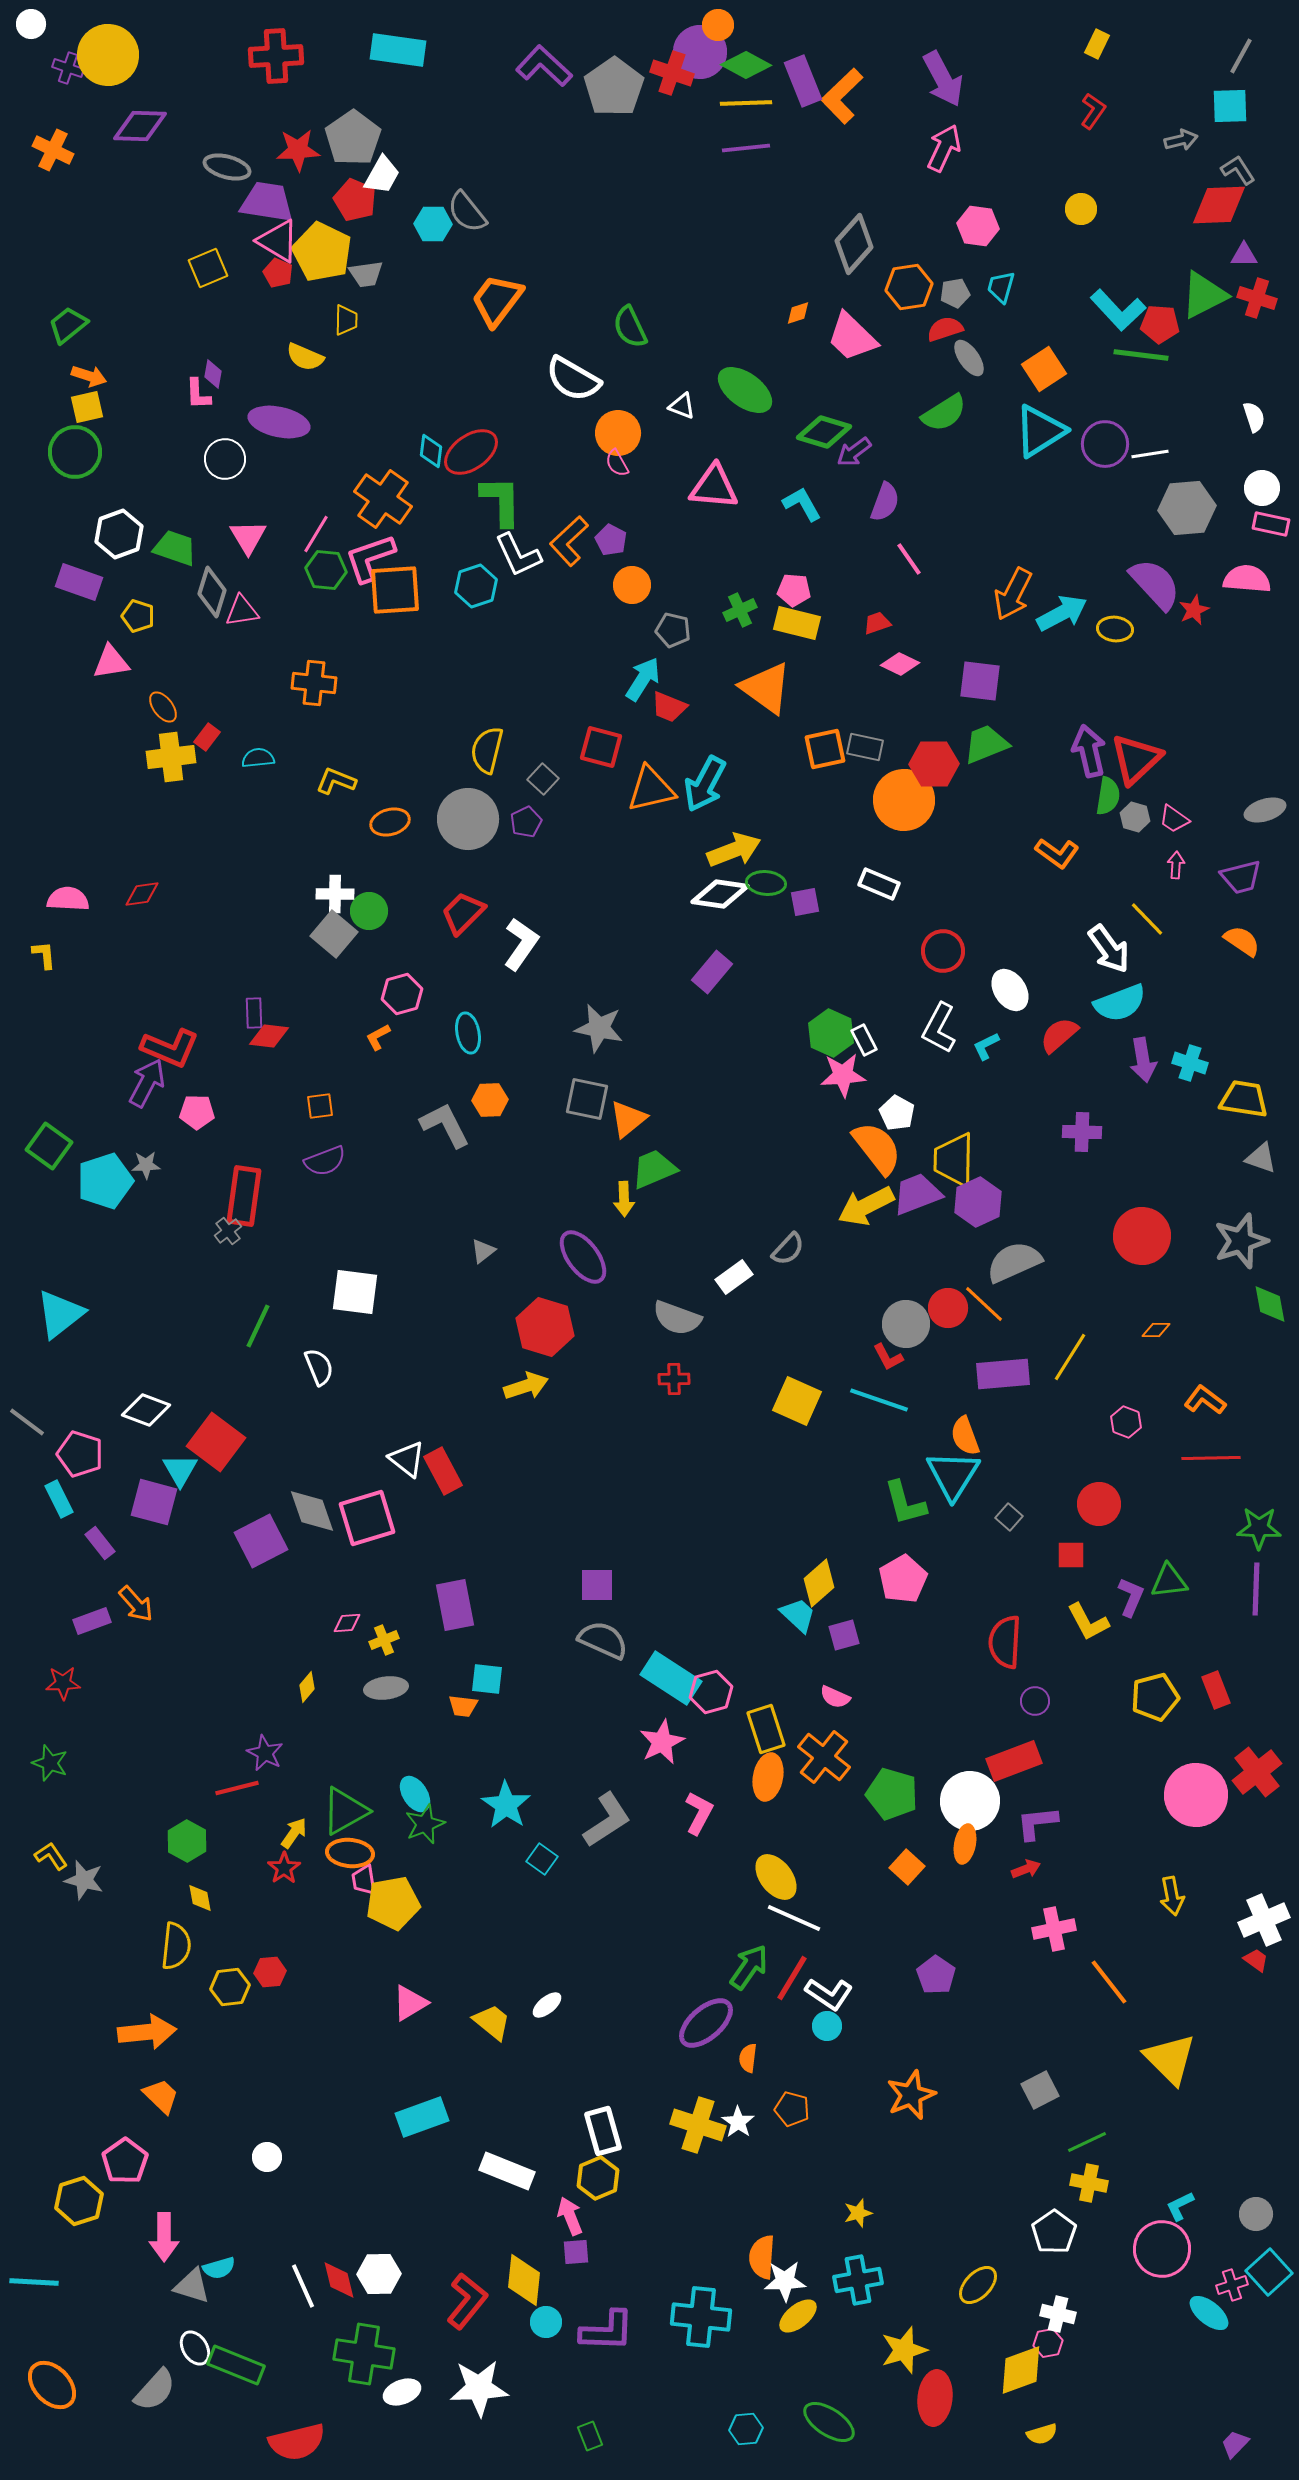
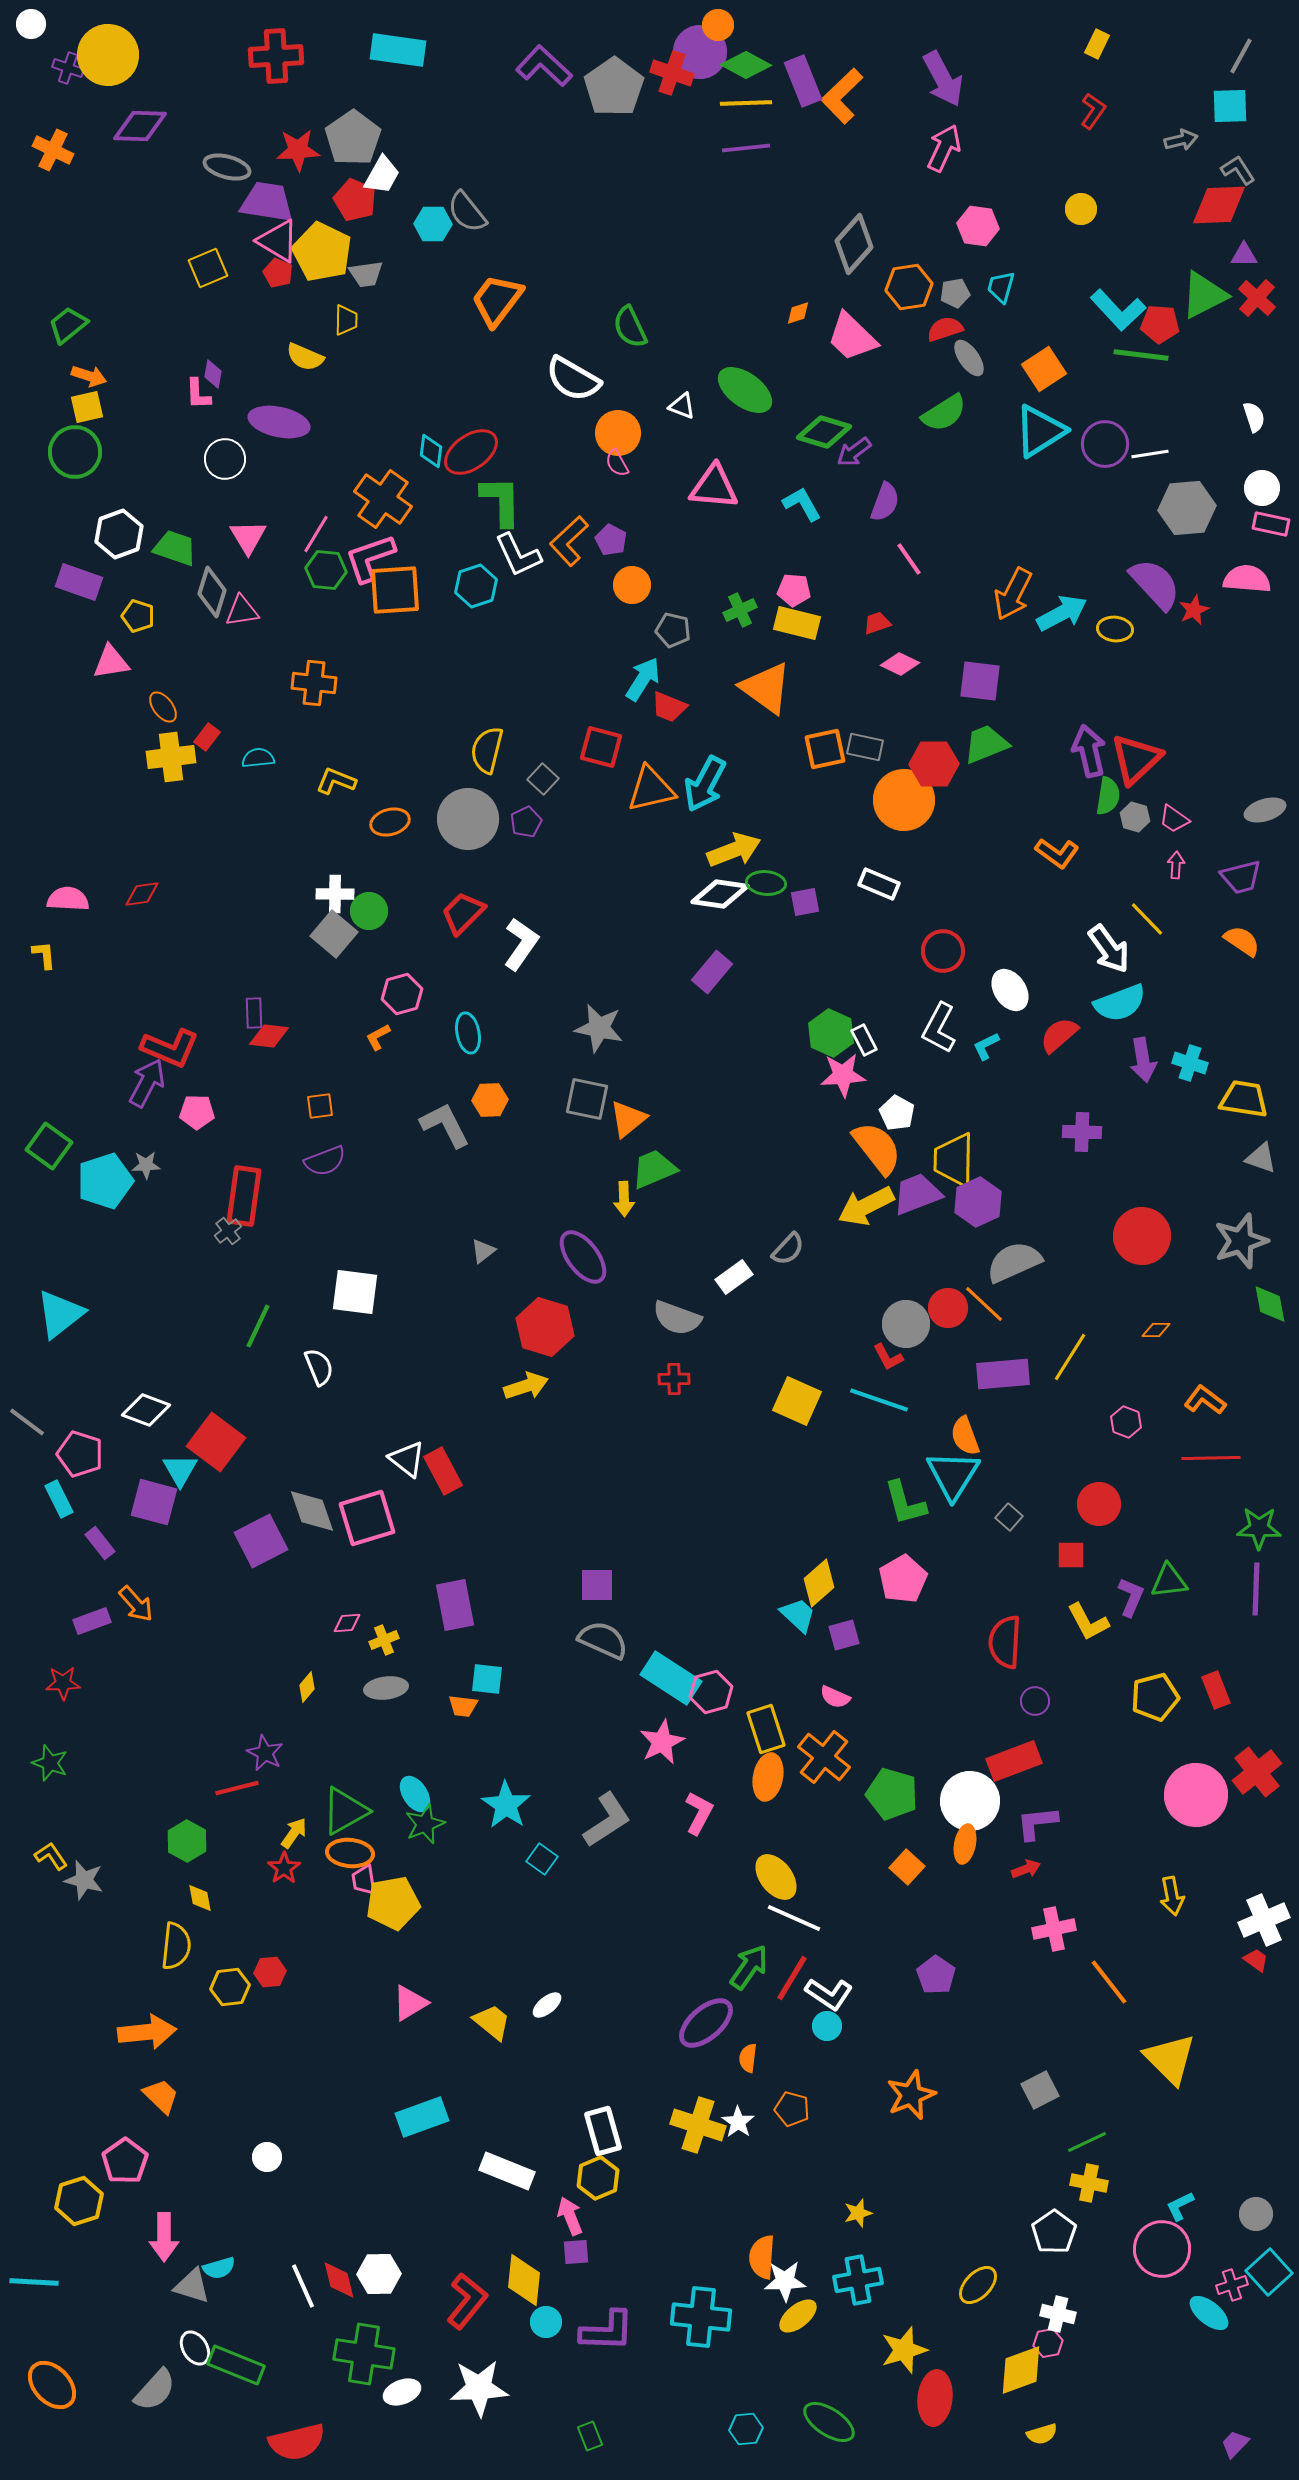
red cross at (1257, 298): rotated 24 degrees clockwise
